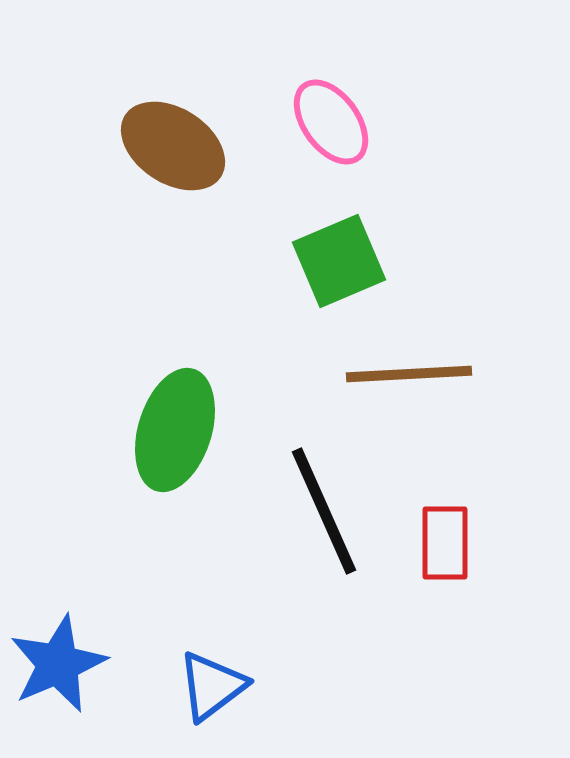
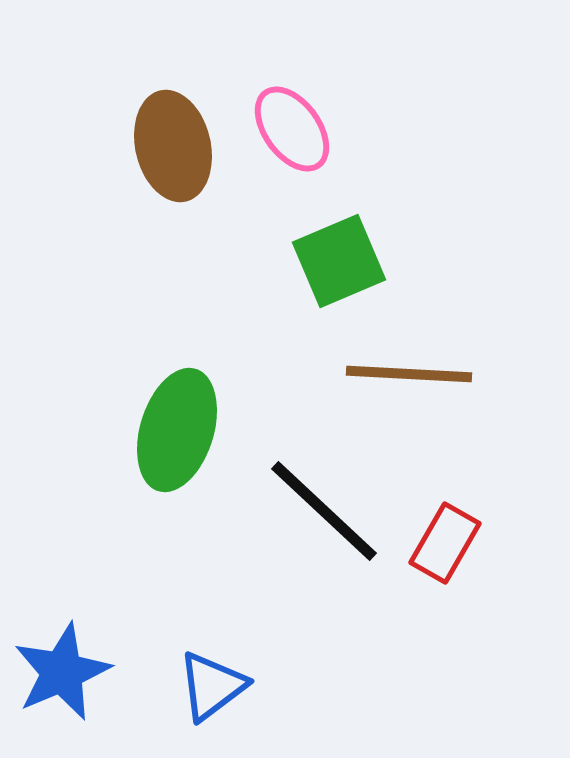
pink ellipse: moved 39 px left, 7 px down
brown ellipse: rotated 44 degrees clockwise
brown line: rotated 6 degrees clockwise
green ellipse: moved 2 px right
black line: rotated 23 degrees counterclockwise
red rectangle: rotated 30 degrees clockwise
blue star: moved 4 px right, 8 px down
